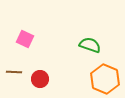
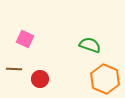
brown line: moved 3 px up
